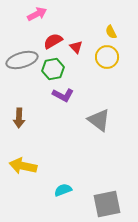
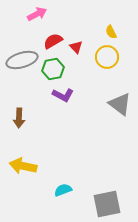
gray triangle: moved 21 px right, 16 px up
